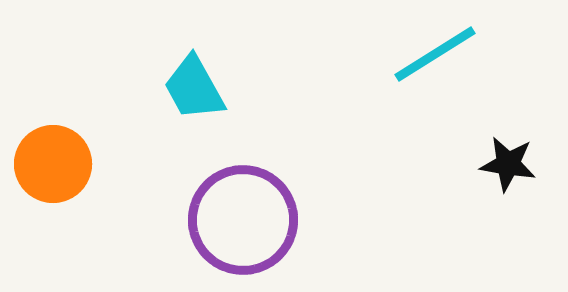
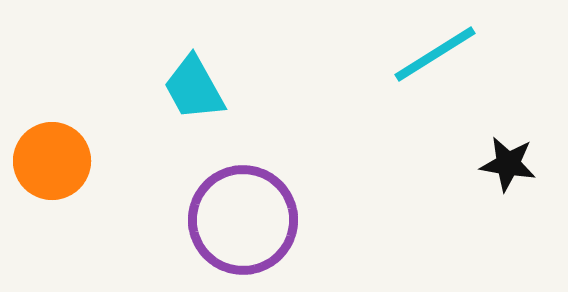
orange circle: moved 1 px left, 3 px up
